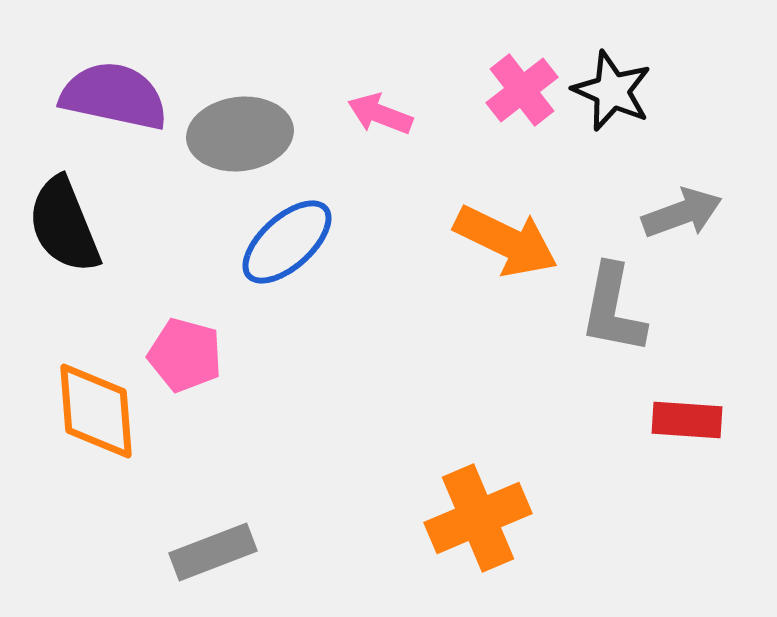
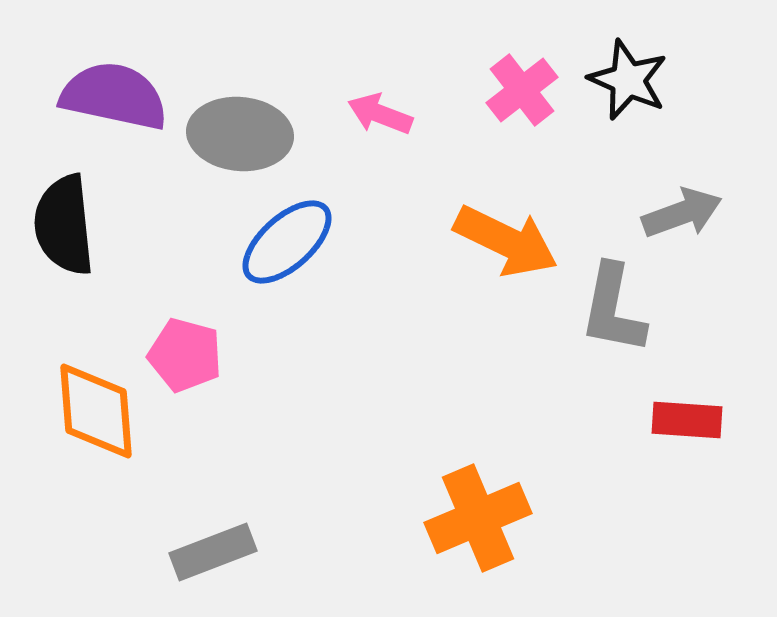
black star: moved 16 px right, 11 px up
gray ellipse: rotated 12 degrees clockwise
black semicircle: rotated 16 degrees clockwise
